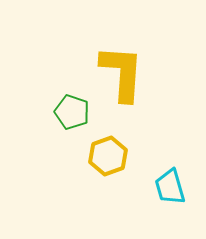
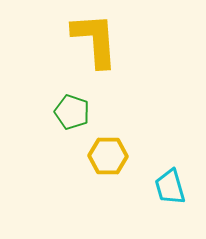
yellow L-shape: moved 27 px left, 33 px up; rotated 8 degrees counterclockwise
yellow hexagon: rotated 21 degrees clockwise
